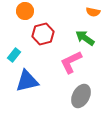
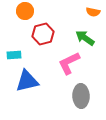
cyan rectangle: rotated 48 degrees clockwise
pink L-shape: moved 2 px left, 1 px down
gray ellipse: rotated 30 degrees counterclockwise
